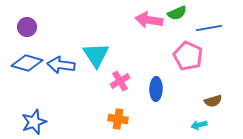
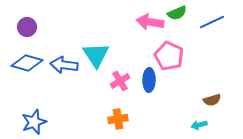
pink arrow: moved 1 px right, 2 px down
blue line: moved 3 px right, 6 px up; rotated 15 degrees counterclockwise
pink pentagon: moved 19 px left
blue arrow: moved 3 px right
blue ellipse: moved 7 px left, 9 px up
brown semicircle: moved 1 px left, 1 px up
orange cross: rotated 18 degrees counterclockwise
